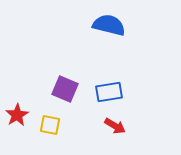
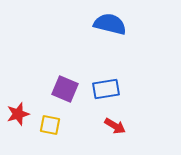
blue semicircle: moved 1 px right, 1 px up
blue rectangle: moved 3 px left, 3 px up
red star: moved 1 px right, 1 px up; rotated 15 degrees clockwise
